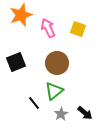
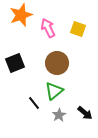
black square: moved 1 px left, 1 px down
gray star: moved 2 px left, 1 px down
